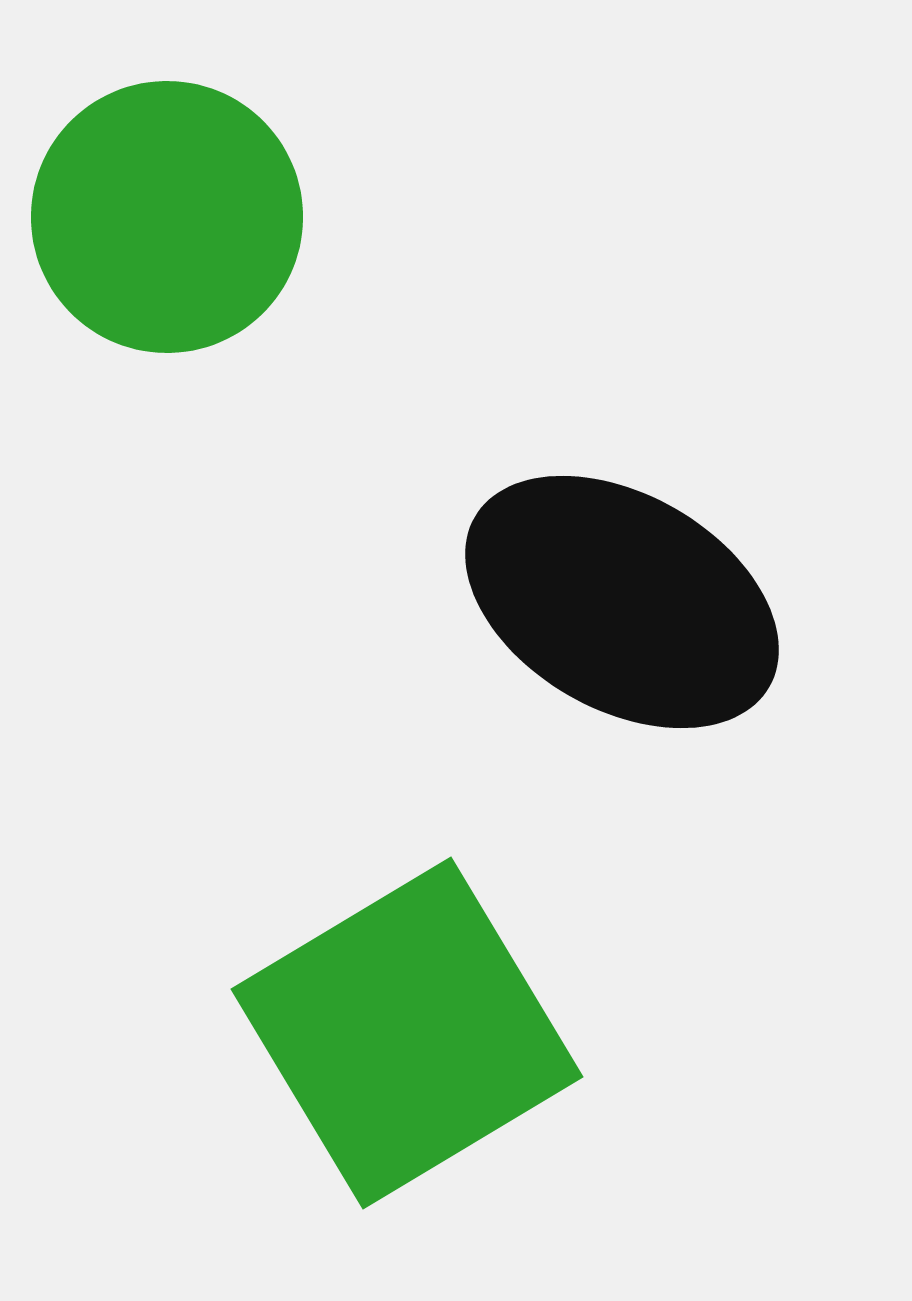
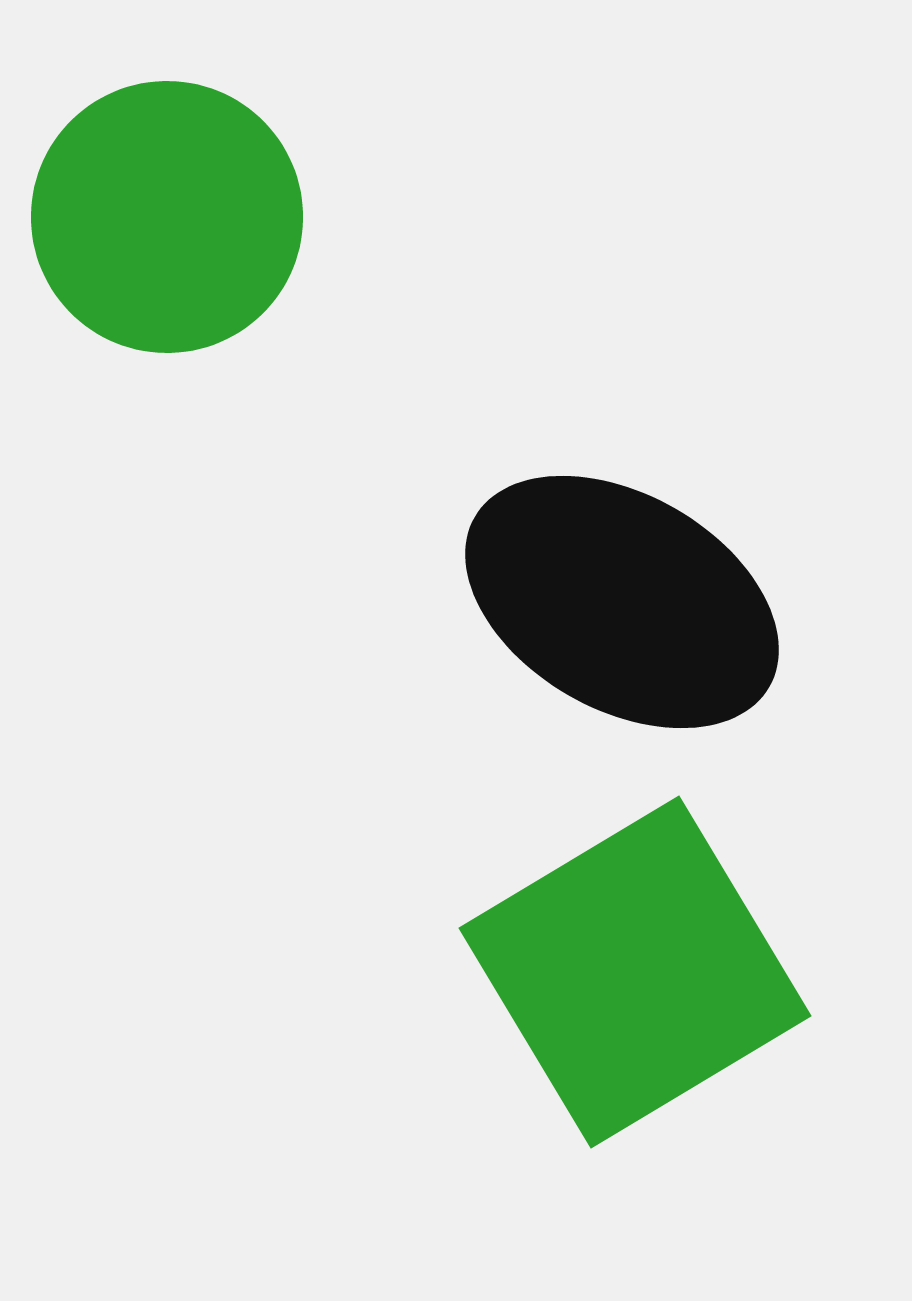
green square: moved 228 px right, 61 px up
